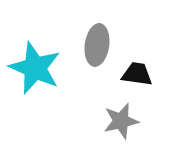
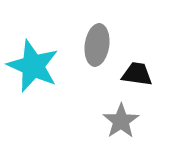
cyan star: moved 2 px left, 2 px up
gray star: rotated 21 degrees counterclockwise
